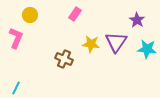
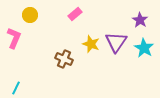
pink rectangle: rotated 16 degrees clockwise
purple star: moved 3 px right
pink L-shape: moved 2 px left
yellow star: rotated 12 degrees clockwise
cyan star: moved 3 px left, 1 px up; rotated 24 degrees clockwise
